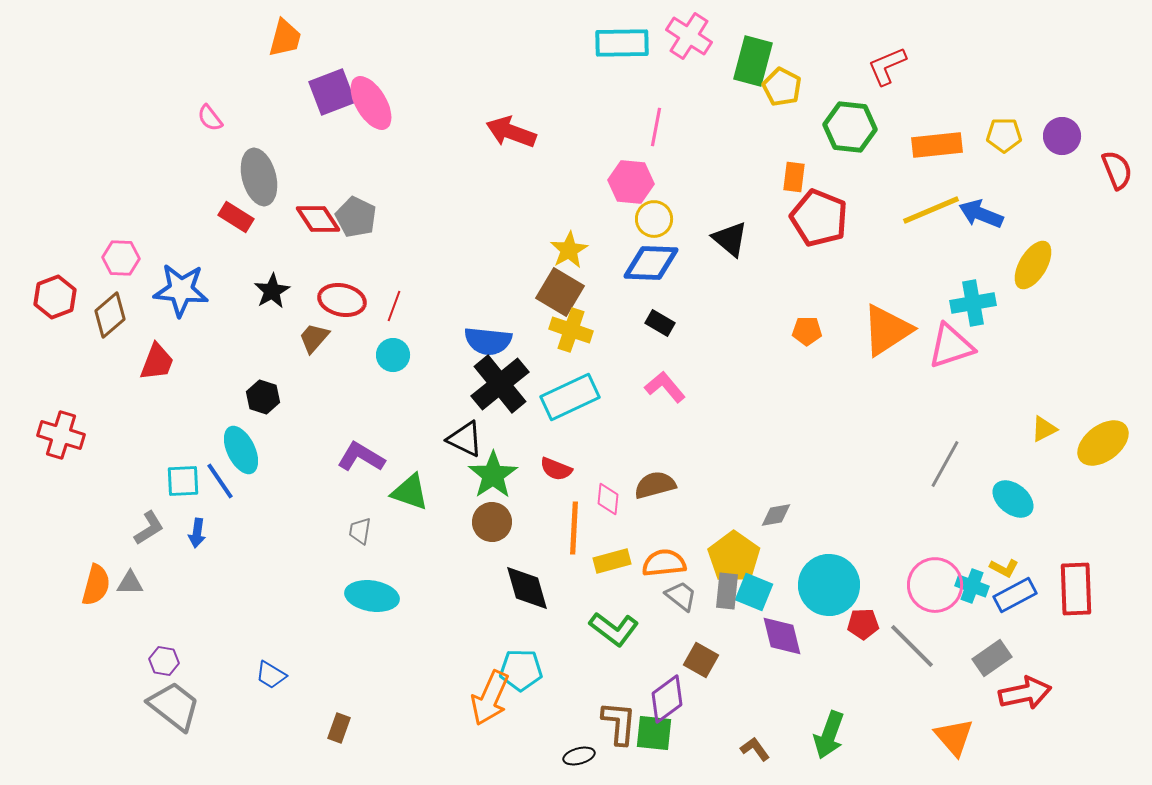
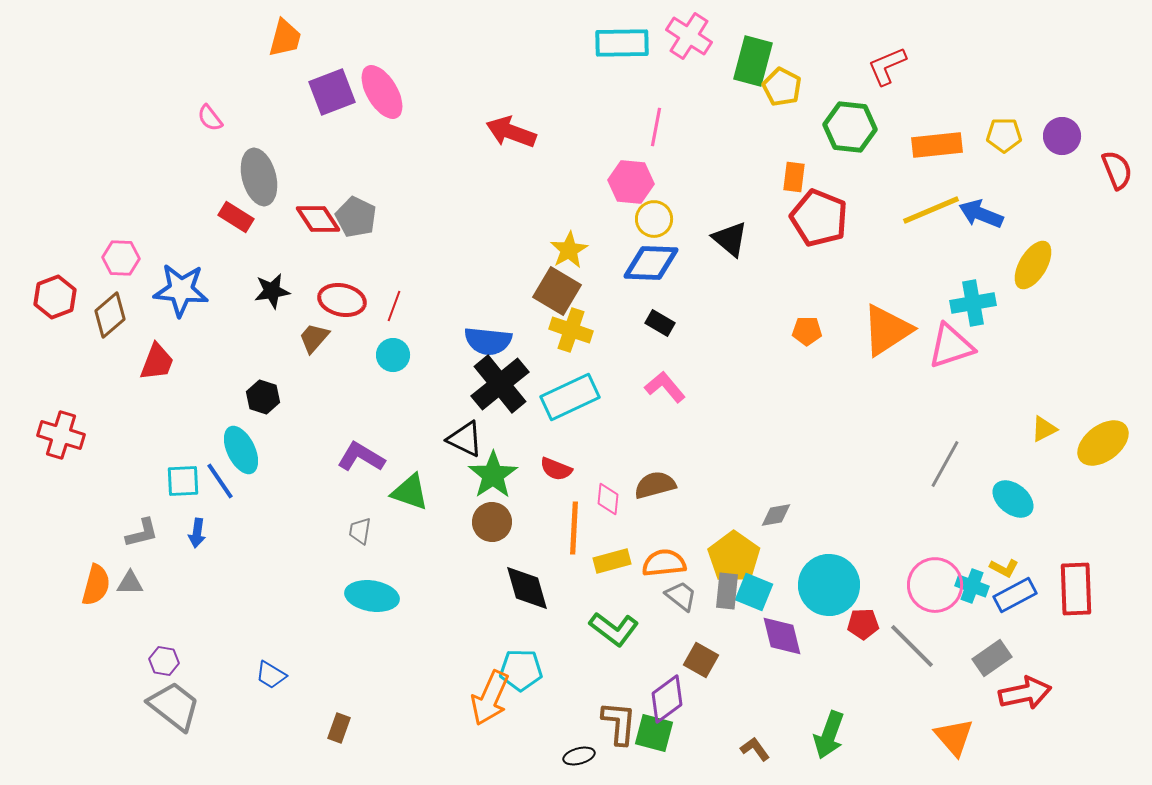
pink ellipse at (371, 103): moved 11 px right, 11 px up
black star at (272, 291): rotated 21 degrees clockwise
brown square at (560, 292): moved 3 px left, 1 px up
gray L-shape at (149, 528): moved 7 px left, 5 px down; rotated 18 degrees clockwise
green square at (654, 733): rotated 9 degrees clockwise
